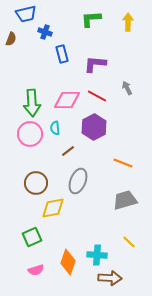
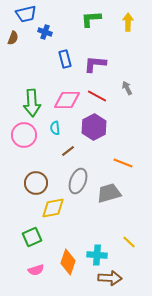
brown semicircle: moved 2 px right, 1 px up
blue rectangle: moved 3 px right, 5 px down
pink circle: moved 6 px left, 1 px down
gray trapezoid: moved 16 px left, 7 px up
